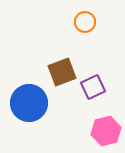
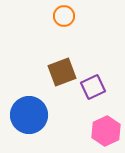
orange circle: moved 21 px left, 6 px up
blue circle: moved 12 px down
pink hexagon: rotated 12 degrees counterclockwise
